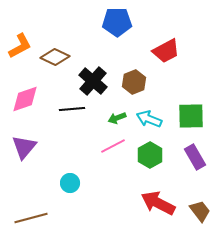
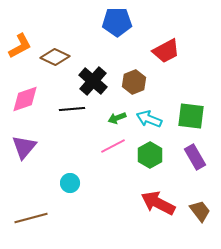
green square: rotated 8 degrees clockwise
